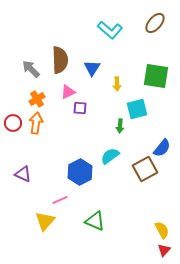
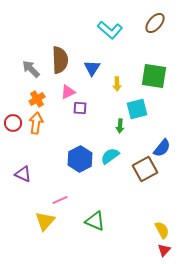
green square: moved 2 px left
blue hexagon: moved 13 px up
